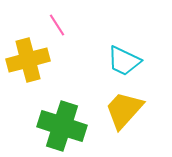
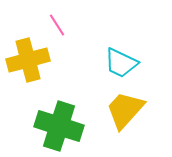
cyan trapezoid: moved 3 px left, 2 px down
yellow trapezoid: moved 1 px right
green cross: moved 3 px left
